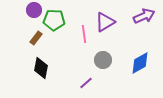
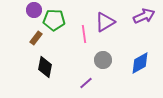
black diamond: moved 4 px right, 1 px up
